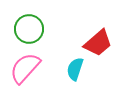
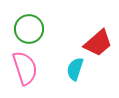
pink semicircle: rotated 120 degrees clockwise
